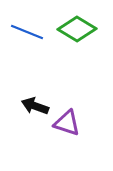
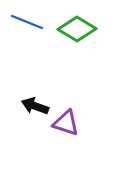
blue line: moved 10 px up
purple triangle: moved 1 px left
